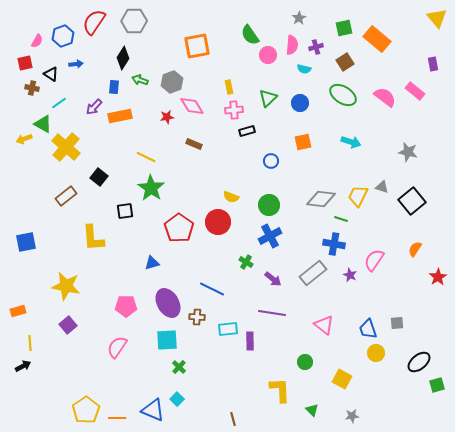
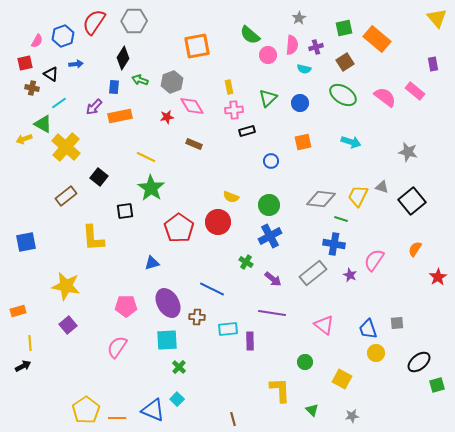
green semicircle at (250, 35): rotated 15 degrees counterclockwise
